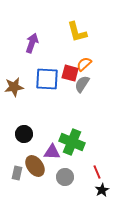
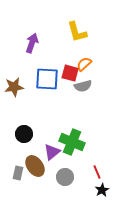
gray semicircle: moved 1 px right, 2 px down; rotated 138 degrees counterclockwise
purple triangle: rotated 42 degrees counterclockwise
gray rectangle: moved 1 px right
